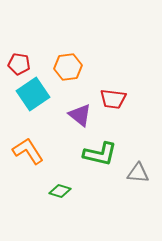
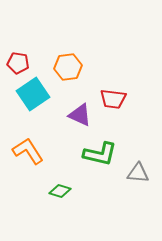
red pentagon: moved 1 px left, 1 px up
purple triangle: rotated 15 degrees counterclockwise
